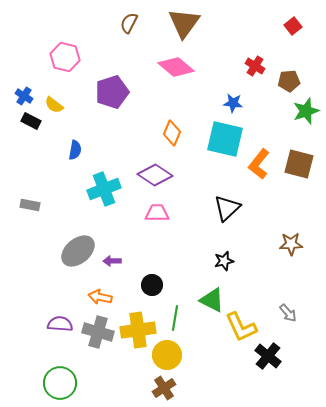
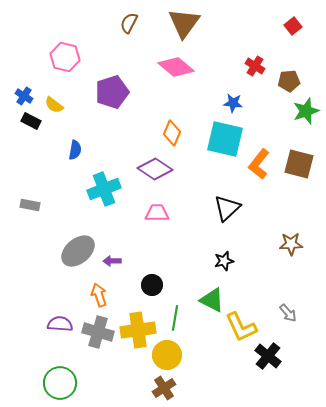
purple diamond: moved 6 px up
orange arrow: moved 1 px left, 2 px up; rotated 60 degrees clockwise
